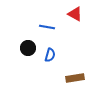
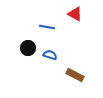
blue semicircle: rotated 88 degrees counterclockwise
brown rectangle: moved 3 px up; rotated 36 degrees clockwise
